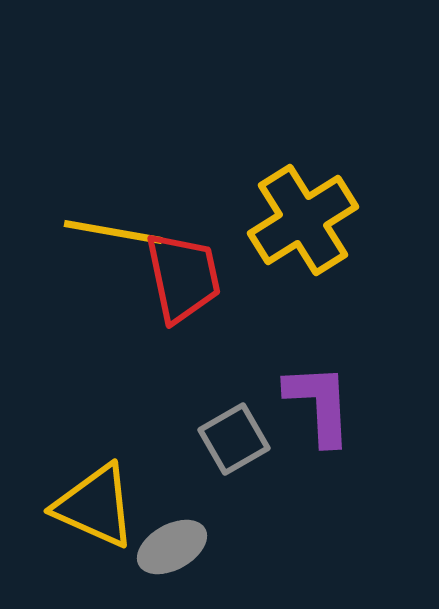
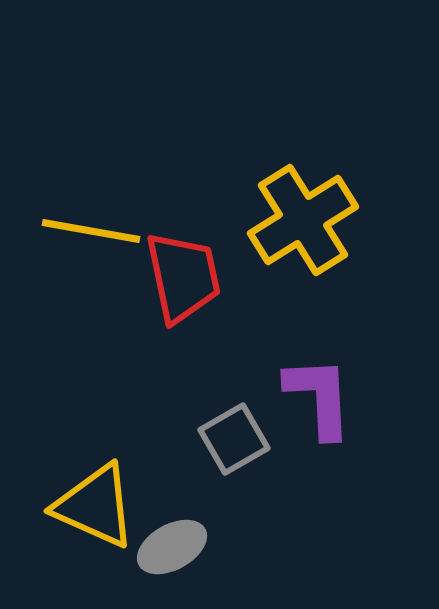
yellow line: moved 22 px left, 1 px up
purple L-shape: moved 7 px up
